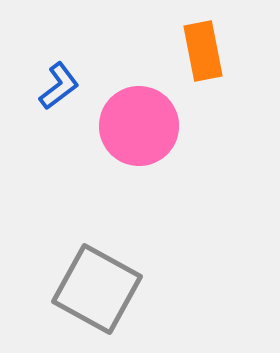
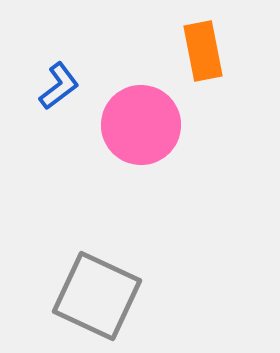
pink circle: moved 2 px right, 1 px up
gray square: moved 7 px down; rotated 4 degrees counterclockwise
